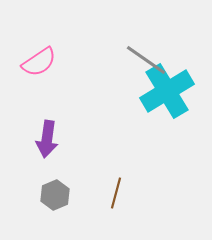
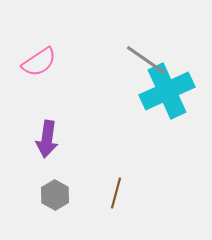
cyan cross: rotated 6 degrees clockwise
gray hexagon: rotated 8 degrees counterclockwise
